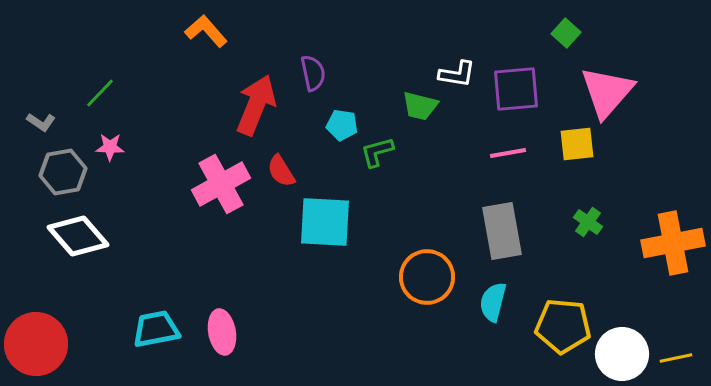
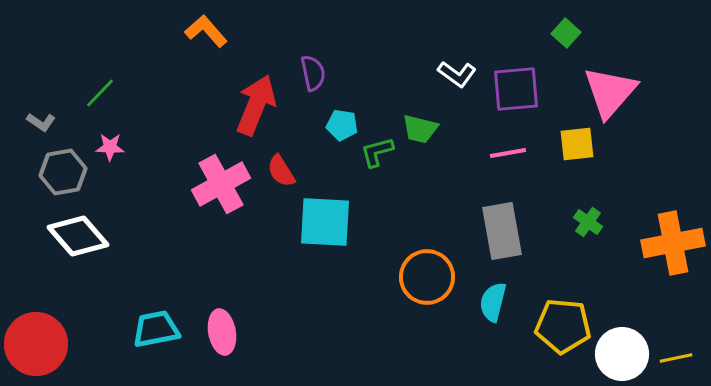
white L-shape: rotated 27 degrees clockwise
pink triangle: moved 3 px right
green trapezoid: moved 23 px down
